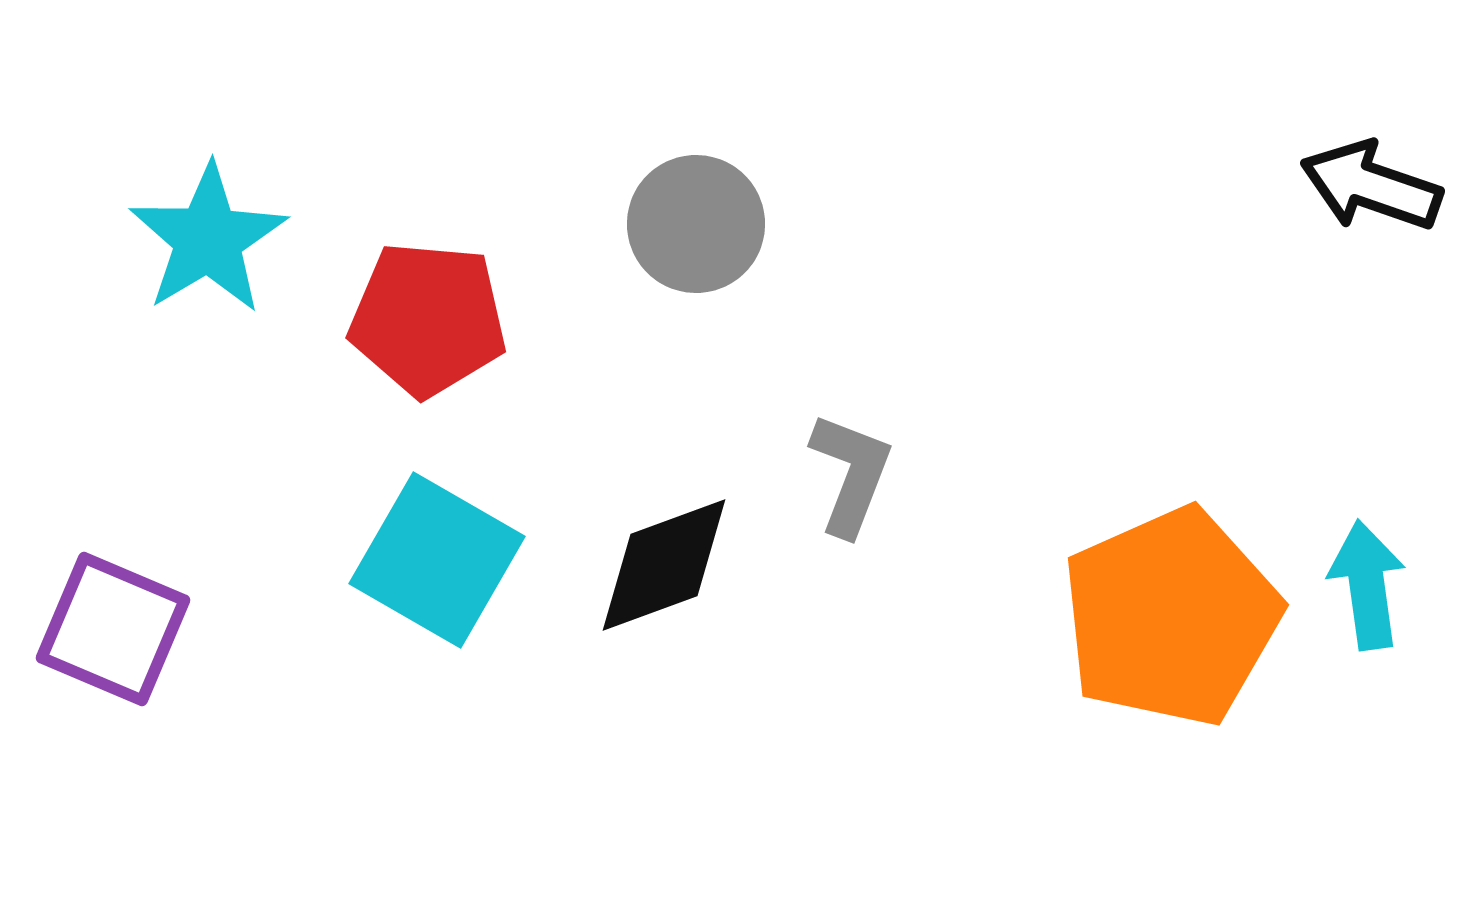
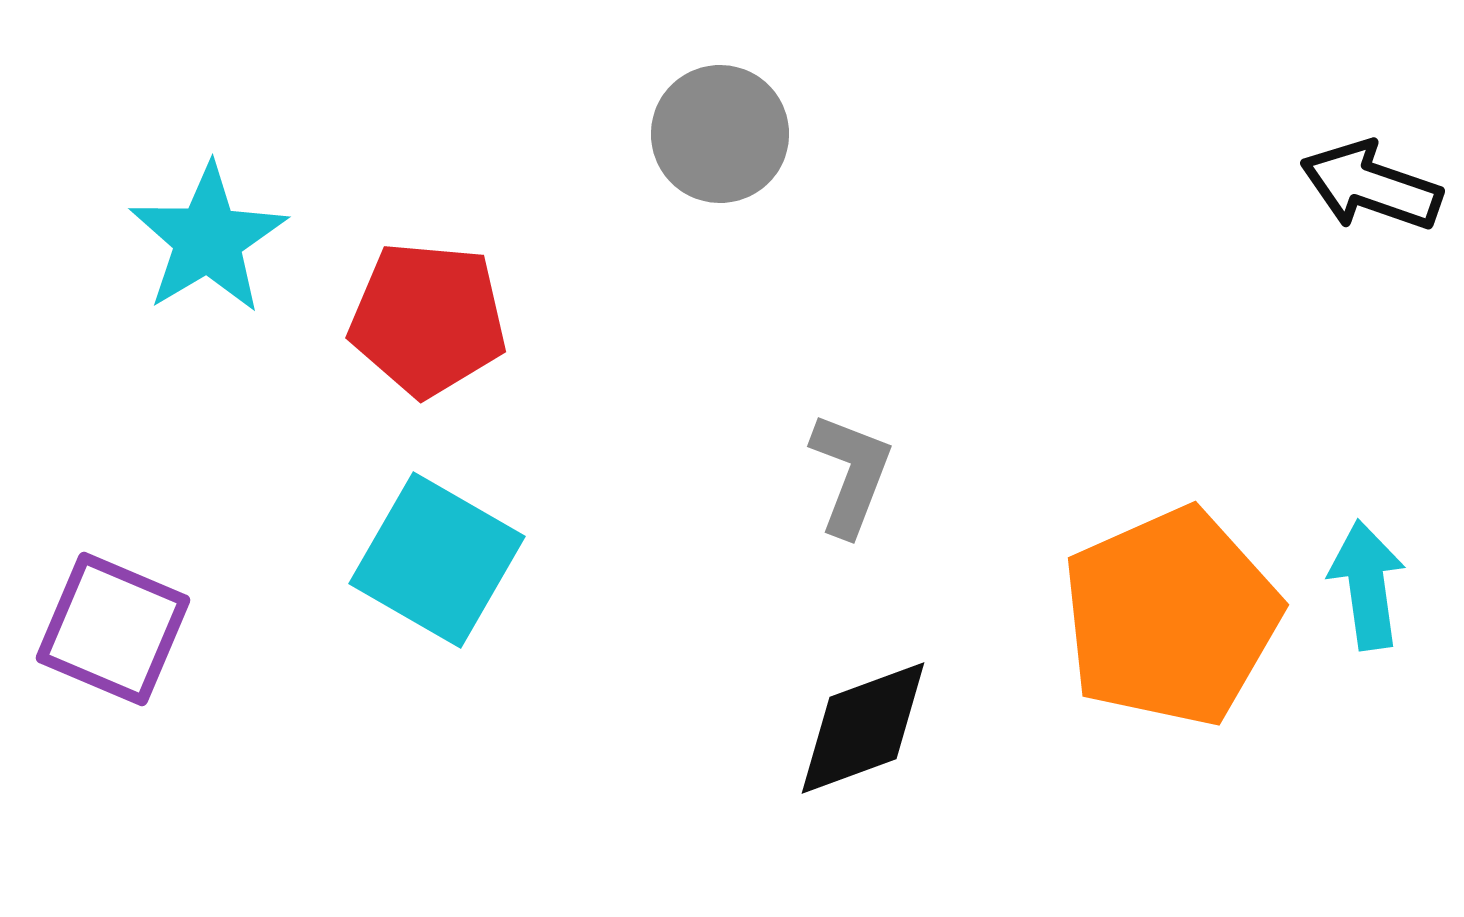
gray circle: moved 24 px right, 90 px up
black diamond: moved 199 px right, 163 px down
